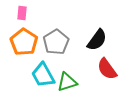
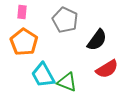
pink rectangle: moved 1 px up
gray pentagon: moved 9 px right, 22 px up; rotated 15 degrees counterclockwise
red semicircle: rotated 85 degrees counterclockwise
green triangle: rotated 40 degrees clockwise
